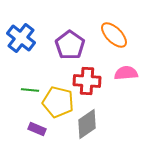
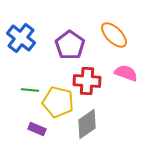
pink semicircle: rotated 25 degrees clockwise
